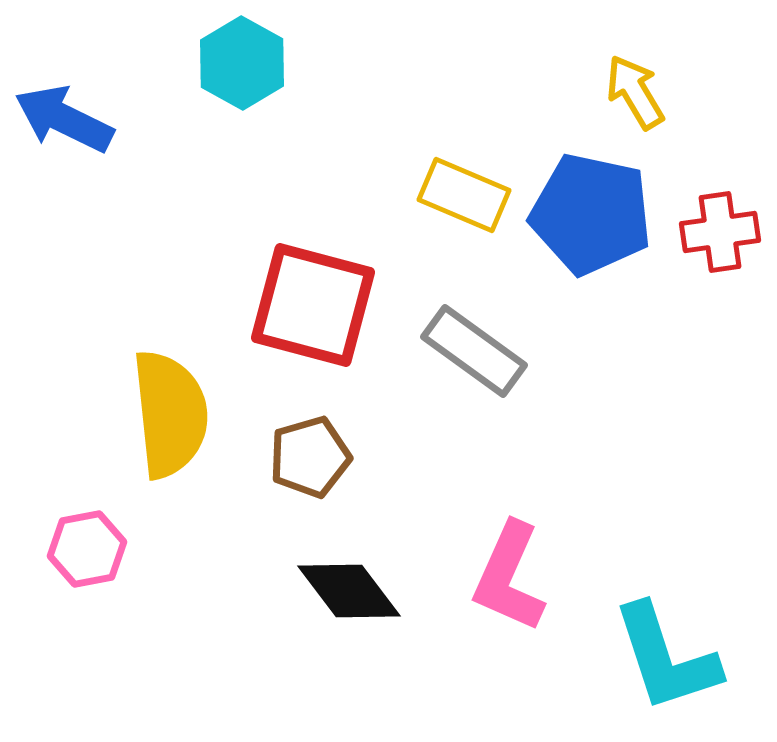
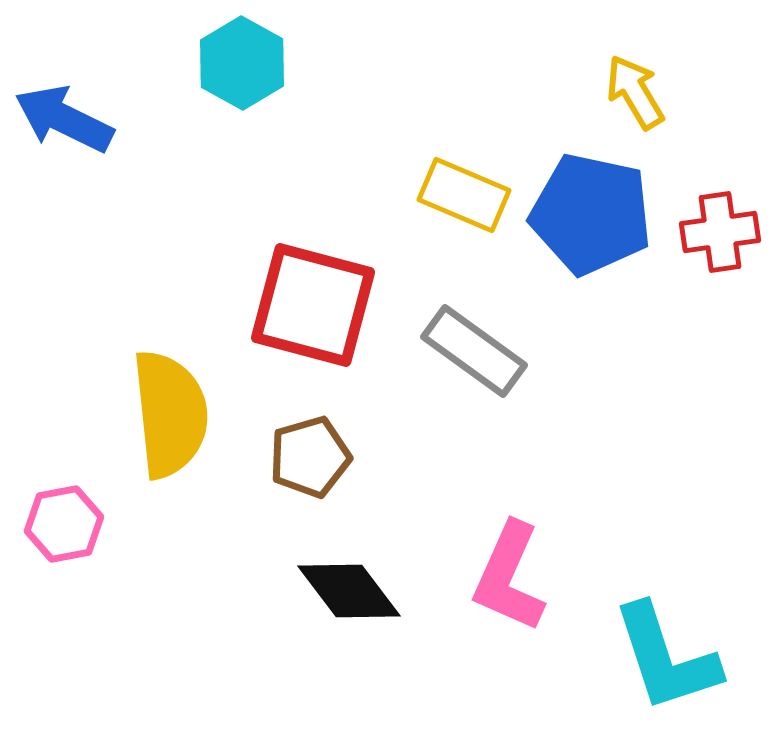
pink hexagon: moved 23 px left, 25 px up
